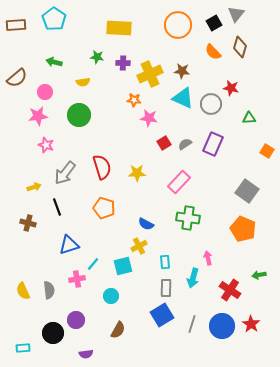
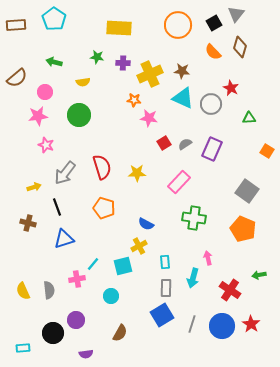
red star at (231, 88): rotated 14 degrees clockwise
purple rectangle at (213, 144): moved 1 px left, 5 px down
green cross at (188, 218): moved 6 px right
blue triangle at (69, 245): moved 5 px left, 6 px up
brown semicircle at (118, 330): moved 2 px right, 3 px down
